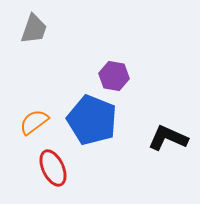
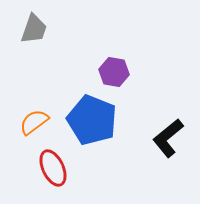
purple hexagon: moved 4 px up
black L-shape: rotated 63 degrees counterclockwise
